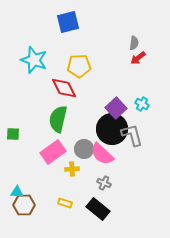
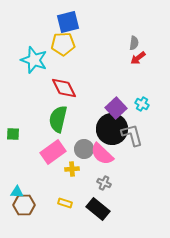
yellow pentagon: moved 16 px left, 22 px up
